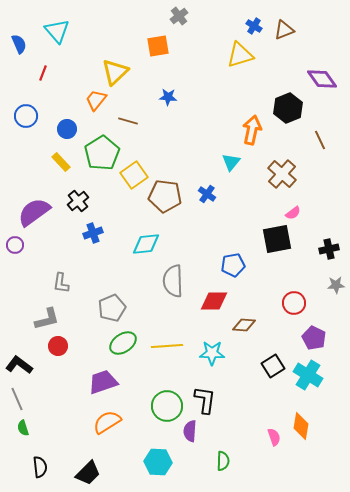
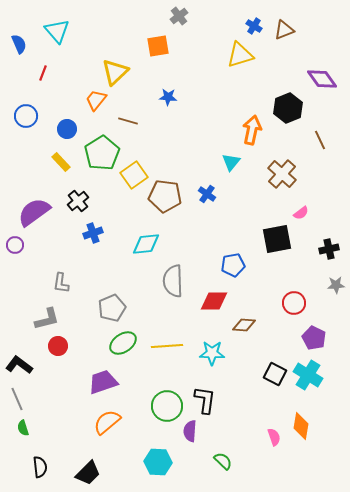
pink semicircle at (293, 213): moved 8 px right
black square at (273, 366): moved 2 px right, 8 px down; rotated 30 degrees counterclockwise
orange semicircle at (107, 422): rotated 8 degrees counterclockwise
green semicircle at (223, 461): rotated 48 degrees counterclockwise
